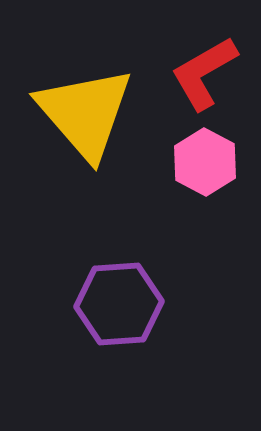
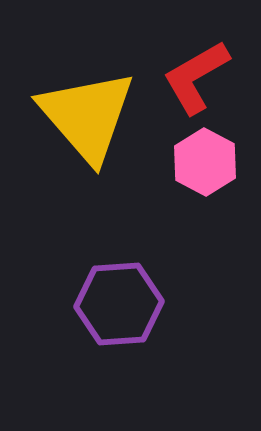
red L-shape: moved 8 px left, 4 px down
yellow triangle: moved 2 px right, 3 px down
